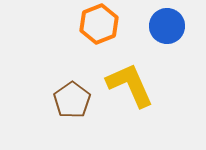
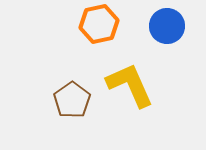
orange hexagon: rotated 9 degrees clockwise
